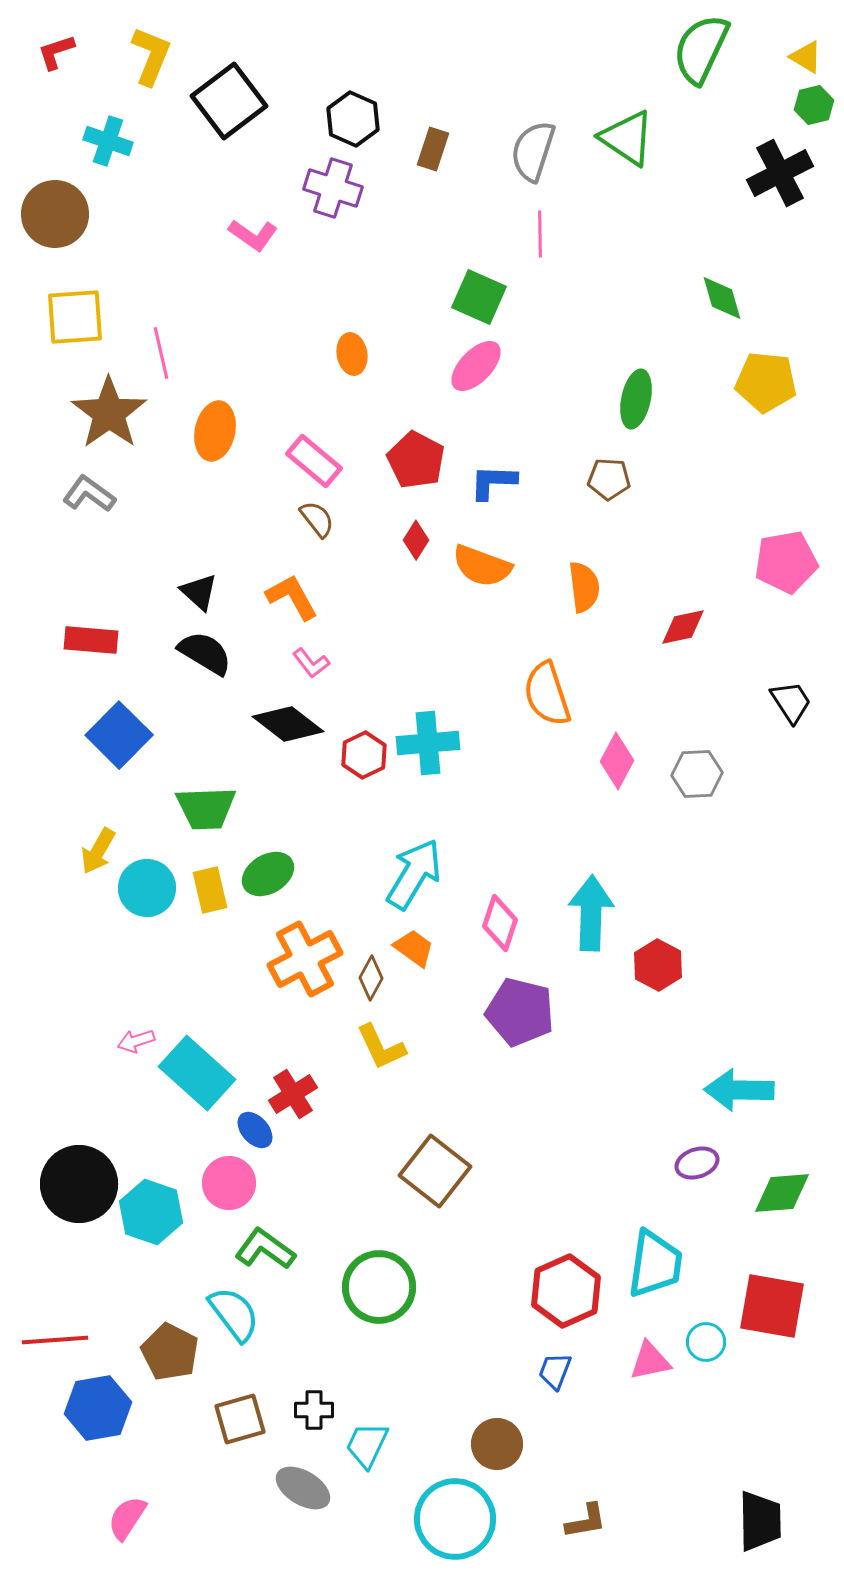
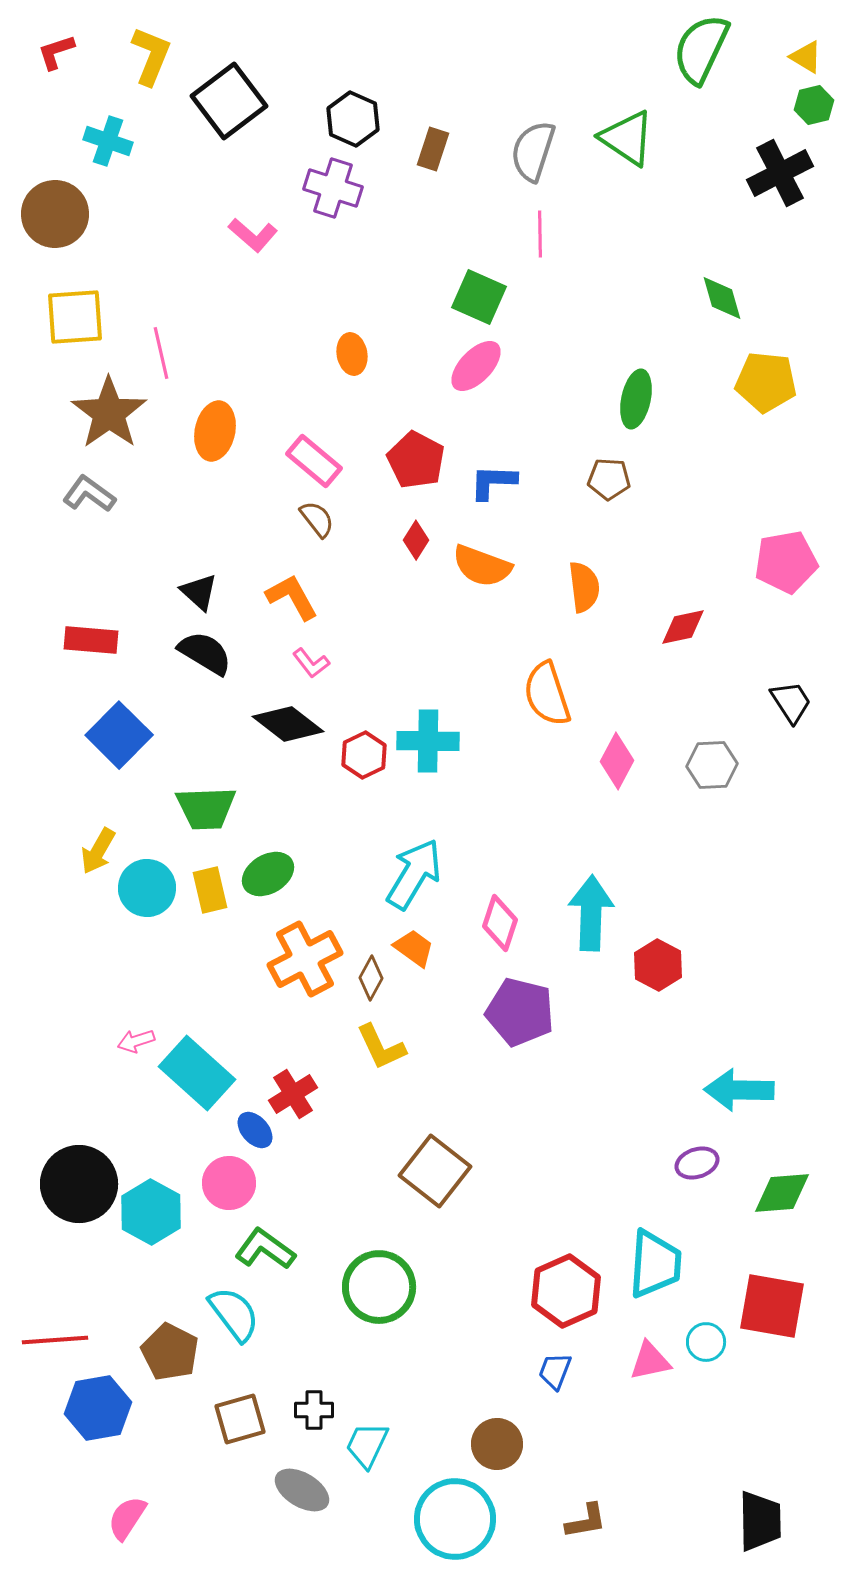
pink L-shape at (253, 235): rotated 6 degrees clockwise
cyan cross at (428, 743): moved 2 px up; rotated 6 degrees clockwise
gray hexagon at (697, 774): moved 15 px right, 9 px up
cyan hexagon at (151, 1212): rotated 10 degrees clockwise
cyan trapezoid at (655, 1264): rotated 4 degrees counterclockwise
gray ellipse at (303, 1488): moved 1 px left, 2 px down
